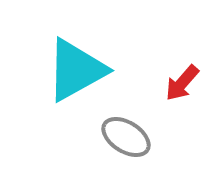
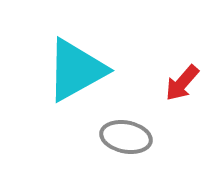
gray ellipse: rotated 21 degrees counterclockwise
